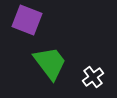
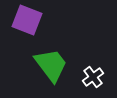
green trapezoid: moved 1 px right, 2 px down
